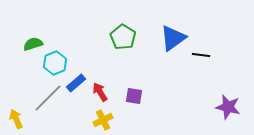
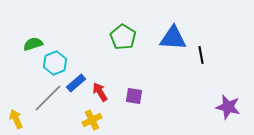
blue triangle: rotated 40 degrees clockwise
black line: rotated 72 degrees clockwise
yellow cross: moved 11 px left
